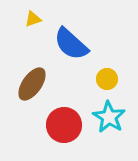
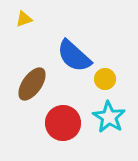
yellow triangle: moved 9 px left
blue semicircle: moved 3 px right, 12 px down
yellow circle: moved 2 px left
red circle: moved 1 px left, 2 px up
